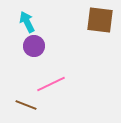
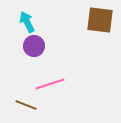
pink line: moved 1 px left; rotated 8 degrees clockwise
